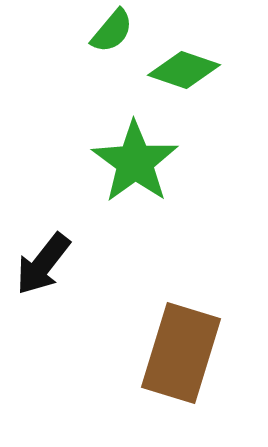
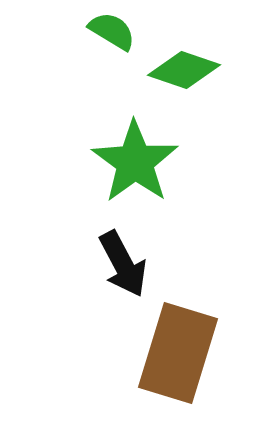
green semicircle: rotated 99 degrees counterclockwise
black arrow: moved 80 px right; rotated 66 degrees counterclockwise
brown rectangle: moved 3 px left
